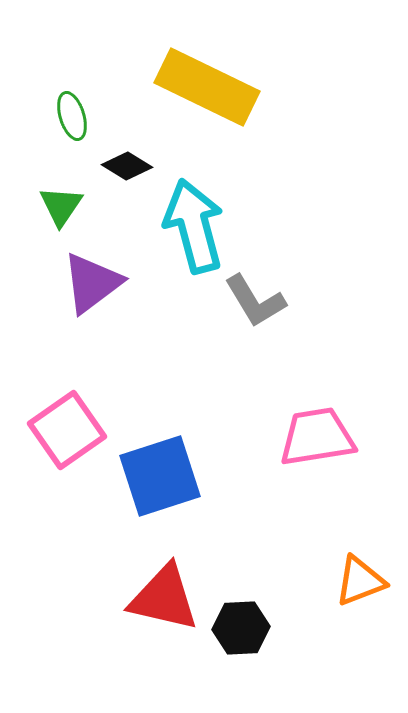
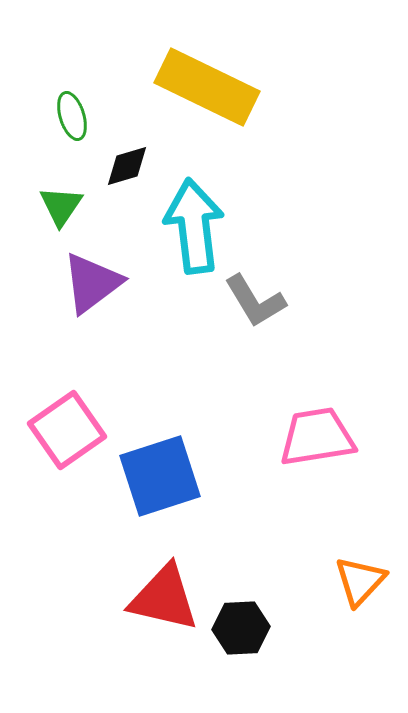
black diamond: rotated 48 degrees counterclockwise
cyan arrow: rotated 8 degrees clockwise
orange triangle: rotated 26 degrees counterclockwise
